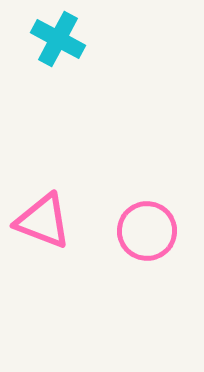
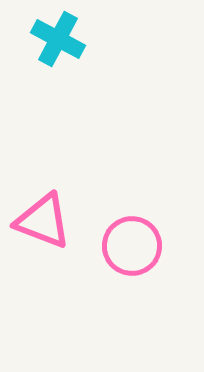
pink circle: moved 15 px left, 15 px down
